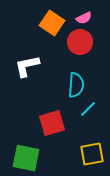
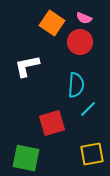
pink semicircle: rotated 49 degrees clockwise
